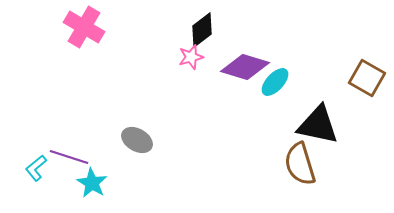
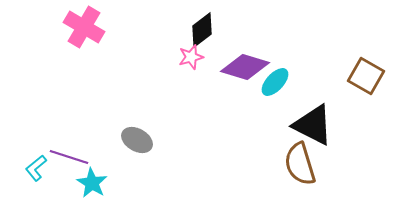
brown square: moved 1 px left, 2 px up
black triangle: moved 5 px left; rotated 15 degrees clockwise
